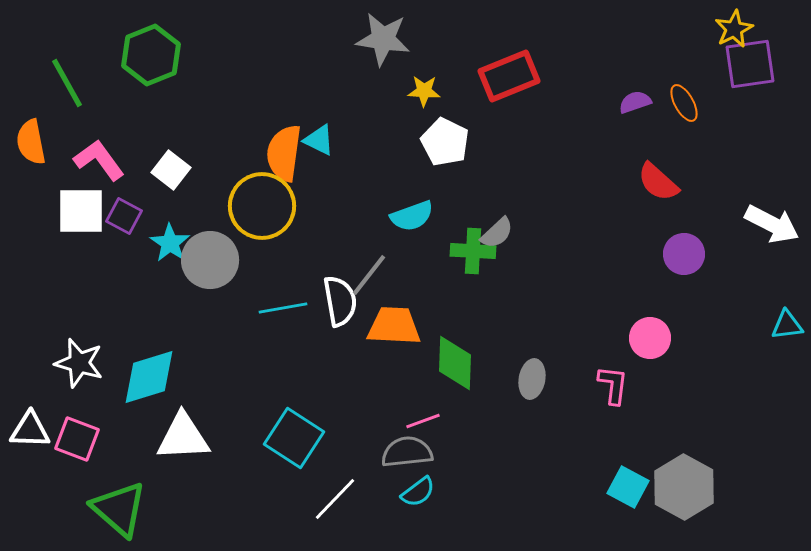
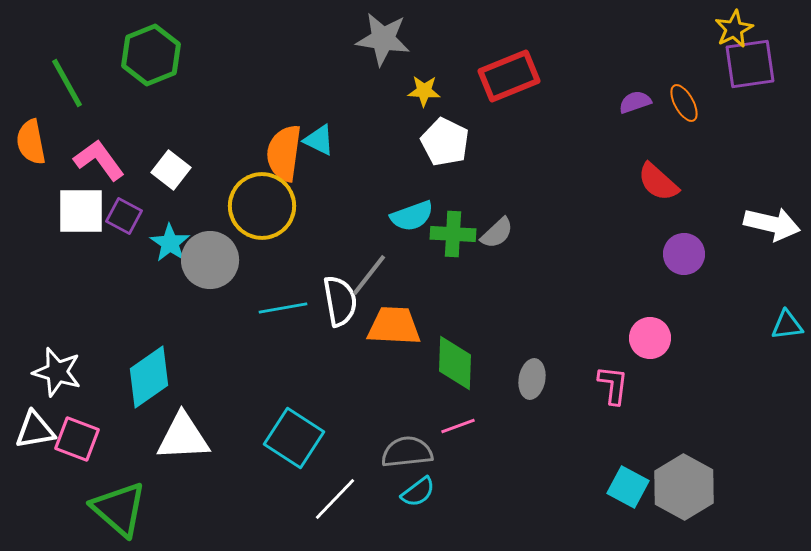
white arrow at (772, 224): rotated 14 degrees counterclockwise
green cross at (473, 251): moved 20 px left, 17 px up
white star at (79, 363): moved 22 px left, 9 px down
cyan diamond at (149, 377): rotated 18 degrees counterclockwise
pink line at (423, 421): moved 35 px right, 5 px down
white triangle at (30, 430): moved 5 px right; rotated 12 degrees counterclockwise
